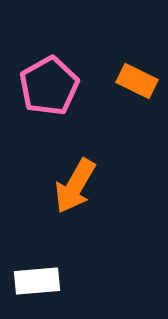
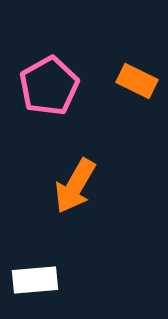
white rectangle: moved 2 px left, 1 px up
